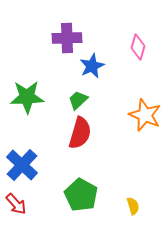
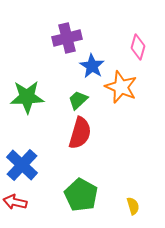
purple cross: rotated 12 degrees counterclockwise
blue star: rotated 15 degrees counterclockwise
orange star: moved 24 px left, 28 px up
red arrow: moved 1 px left, 2 px up; rotated 145 degrees clockwise
